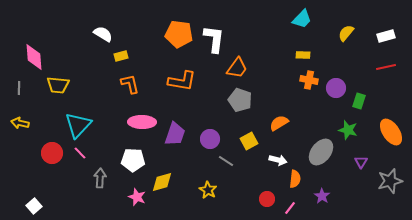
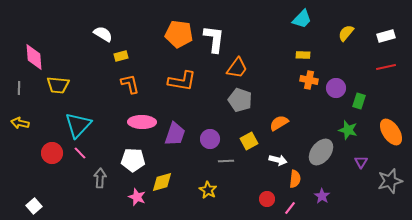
gray line at (226, 161): rotated 35 degrees counterclockwise
